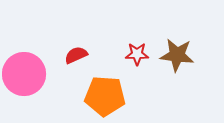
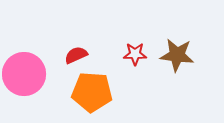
red star: moved 2 px left
orange pentagon: moved 13 px left, 4 px up
